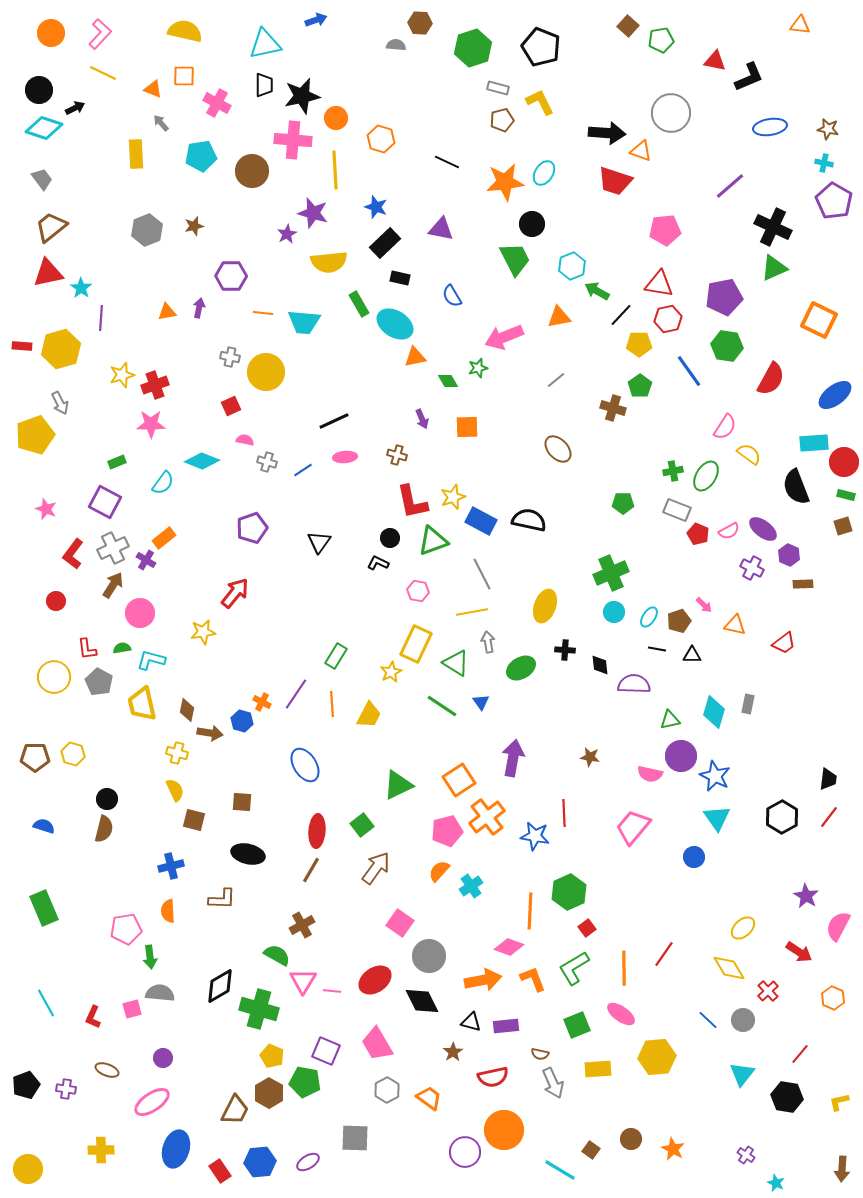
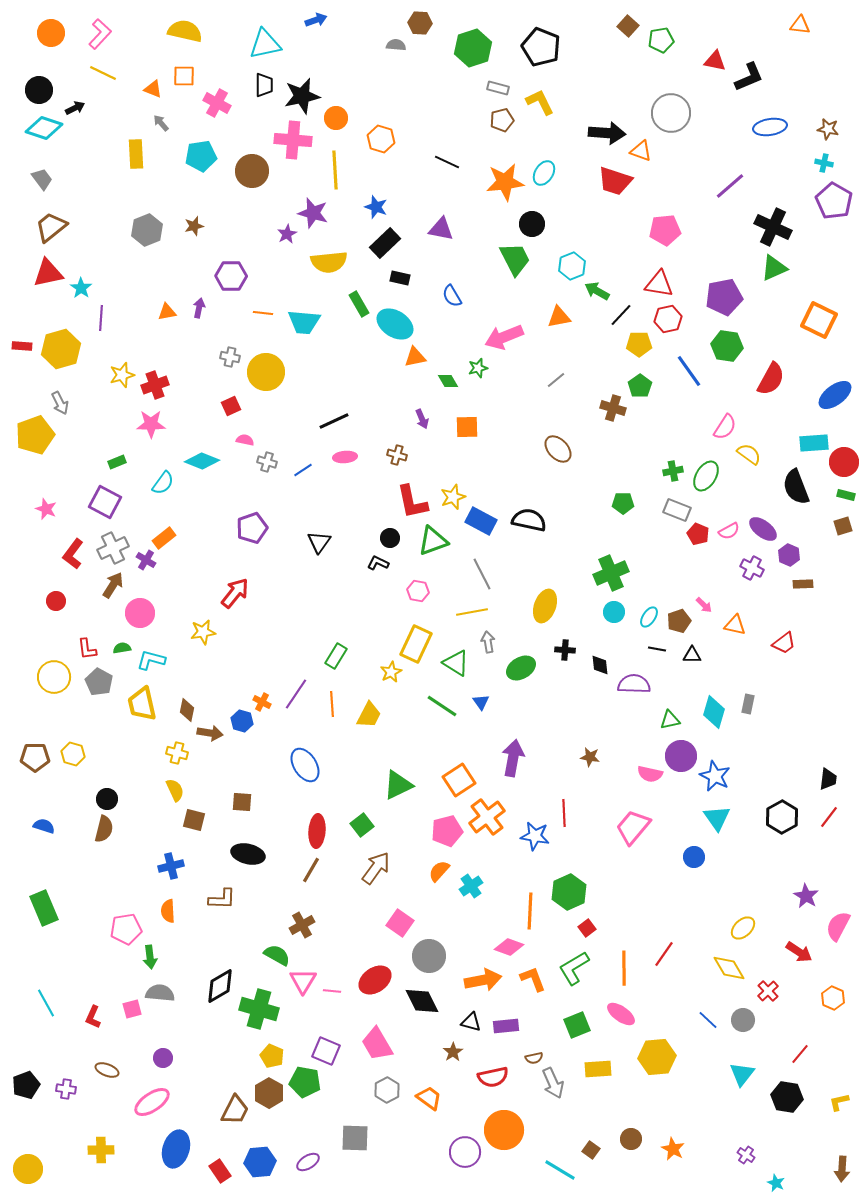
brown semicircle at (540, 1054): moved 6 px left, 4 px down; rotated 24 degrees counterclockwise
